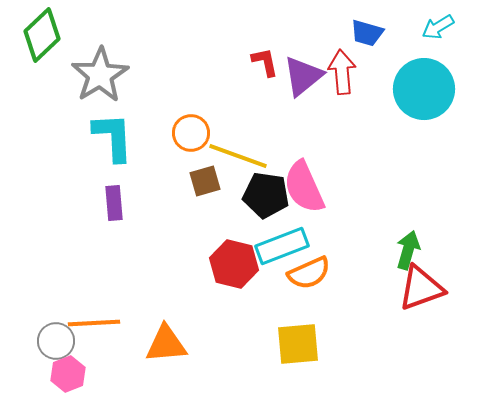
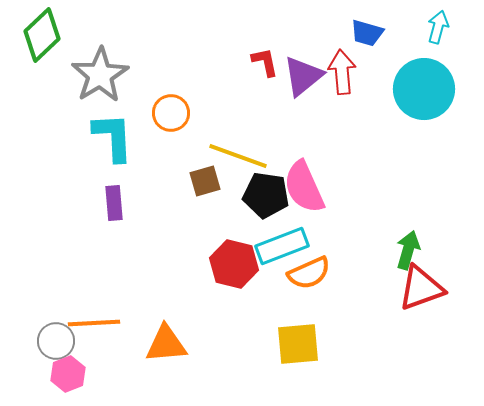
cyan arrow: rotated 136 degrees clockwise
orange circle: moved 20 px left, 20 px up
